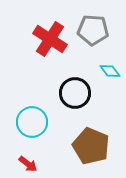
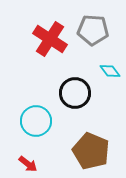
cyan circle: moved 4 px right, 1 px up
brown pentagon: moved 5 px down
